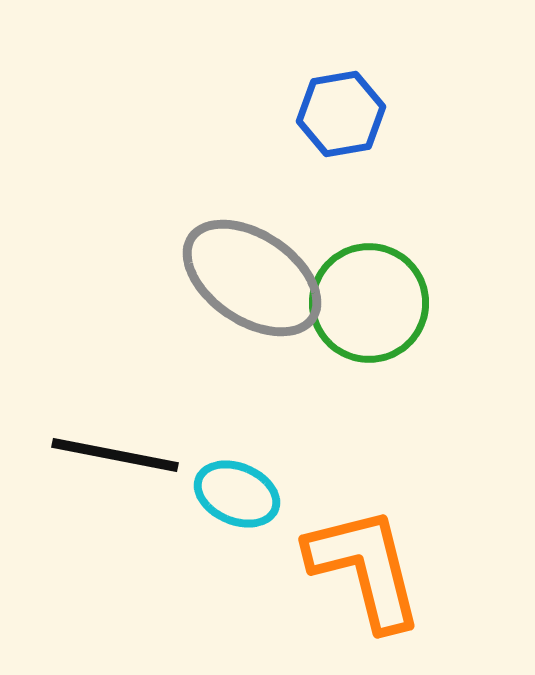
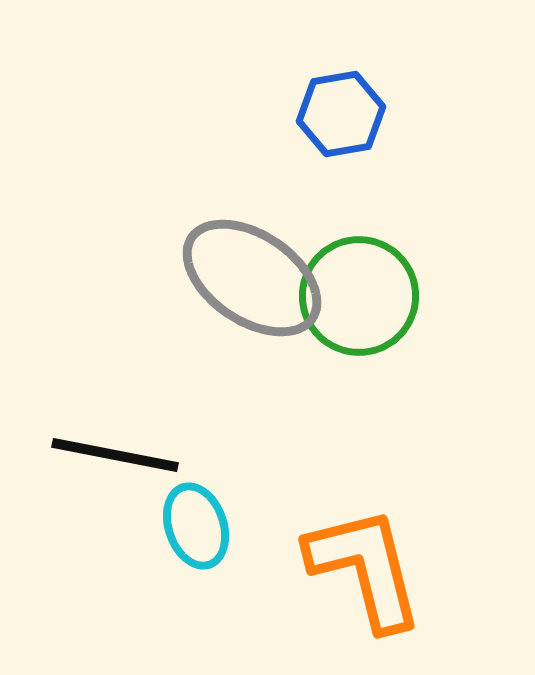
green circle: moved 10 px left, 7 px up
cyan ellipse: moved 41 px left, 32 px down; rotated 48 degrees clockwise
